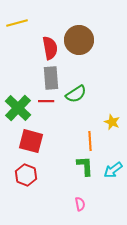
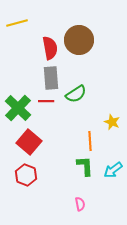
red square: moved 2 px left, 1 px down; rotated 25 degrees clockwise
